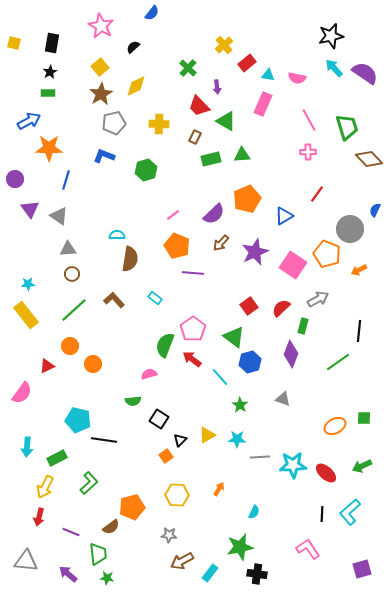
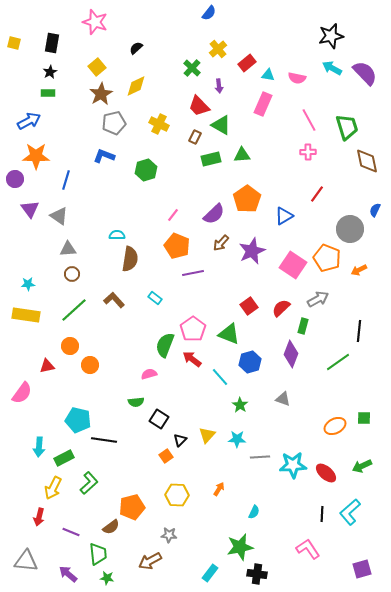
blue semicircle at (152, 13): moved 57 px right
pink star at (101, 26): moved 6 px left, 4 px up; rotated 10 degrees counterclockwise
yellow cross at (224, 45): moved 6 px left, 4 px down
black semicircle at (133, 47): moved 3 px right, 1 px down
yellow square at (100, 67): moved 3 px left
green cross at (188, 68): moved 4 px right
cyan arrow at (334, 68): moved 2 px left; rotated 18 degrees counterclockwise
purple semicircle at (365, 73): rotated 12 degrees clockwise
purple arrow at (217, 87): moved 2 px right, 1 px up
green triangle at (226, 121): moved 5 px left, 4 px down
yellow cross at (159, 124): rotated 24 degrees clockwise
orange star at (49, 148): moved 13 px left, 8 px down
brown diamond at (369, 159): moved 2 px left, 2 px down; rotated 32 degrees clockwise
orange pentagon at (247, 199): rotated 12 degrees counterclockwise
pink line at (173, 215): rotated 16 degrees counterclockwise
purple star at (255, 252): moved 3 px left, 1 px up
orange pentagon at (327, 254): moved 4 px down
purple line at (193, 273): rotated 15 degrees counterclockwise
yellow rectangle at (26, 315): rotated 44 degrees counterclockwise
green triangle at (234, 337): moved 5 px left, 3 px up; rotated 15 degrees counterclockwise
orange circle at (93, 364): moved 3 px left, 1 px down
red triangle at (47, 366): rotated 14 degrees clockwise
green semicircle at (133, 401): moved 3 px right, 1 px down
yellow triangle at (207, 435): rotated 18 degrees counterclockwise
cyan arrow at (27, 447): moved 12 px right
green rectangle at (57, 458): moved 7 px right
yellow arrow at (45, 487): moved 8 px right, 1 px down
brown arrow at (182, 561): moved 32 px left
